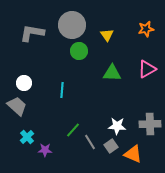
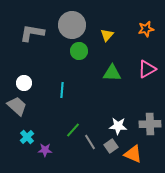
yellow triangle: rotated 16 degrees clockwise
white star: moved 1 px right
